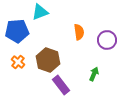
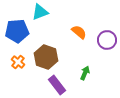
orange semicircle: rotated 42 degrees counterclockwise
brown hexagon: moved 2 px left, 3 px up
green arrow: moved 9 px left, 1 px up
purple rectangle: moved 4 px left
